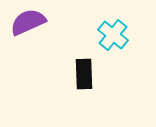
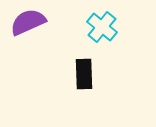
cyan cross: moved 11 px left, 8 px up
